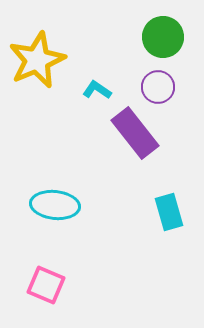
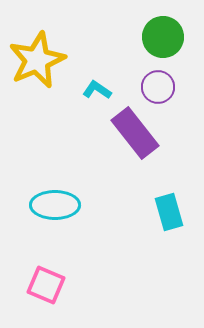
cyan ellipse: rotated 6 degrees counterclockwise
